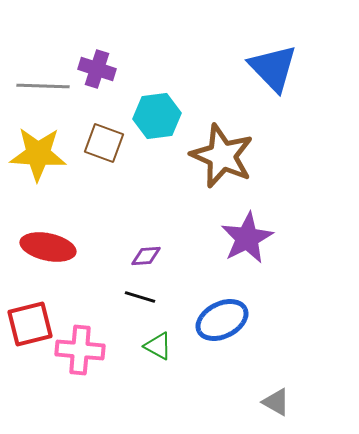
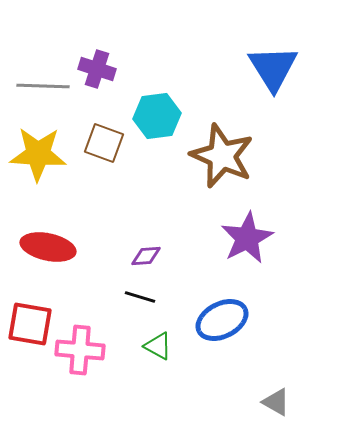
blue triangle: rotated 12 degrees clockwise
red square: rotated 24 degrees clockwise
